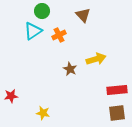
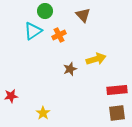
green circle: moved 3 px right
brown star: rotated 24 degrees clockwise
yellow star: rotated 24 degrees clockwise
